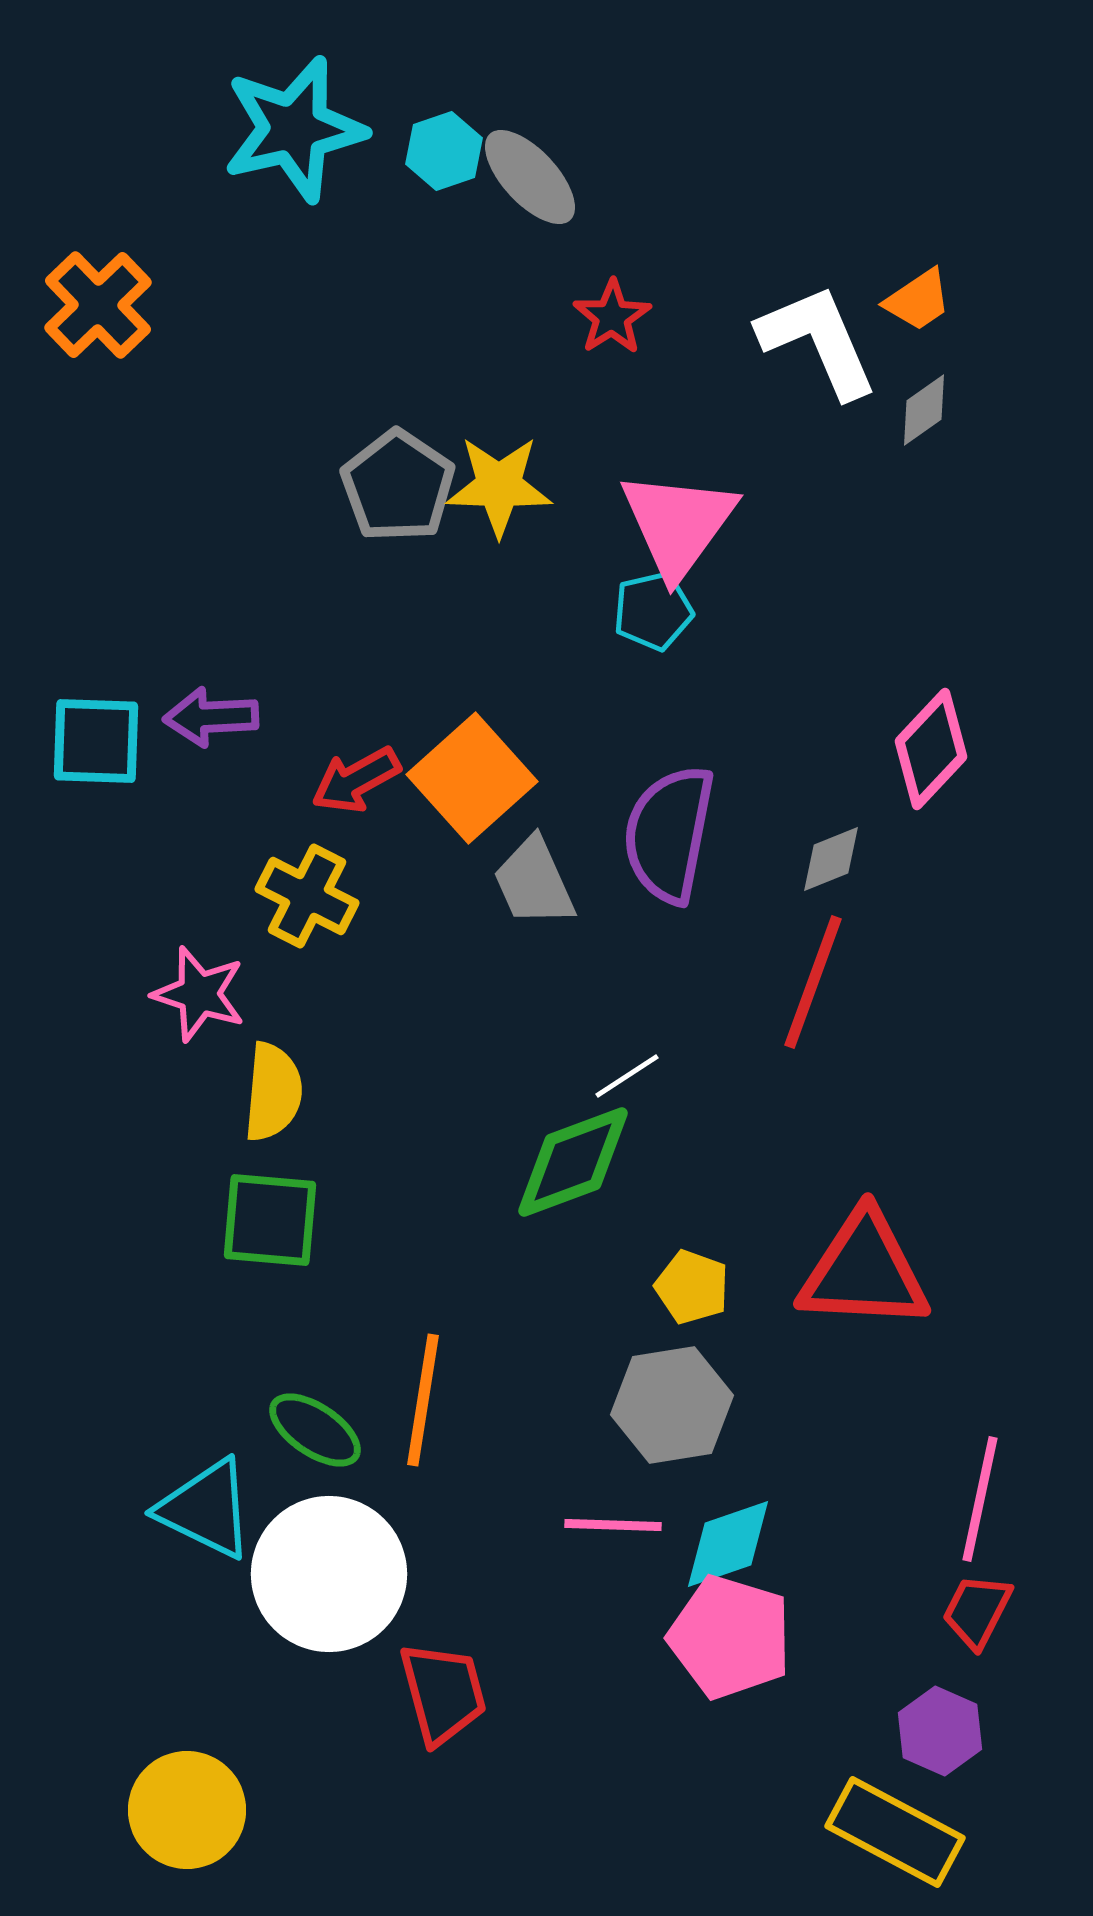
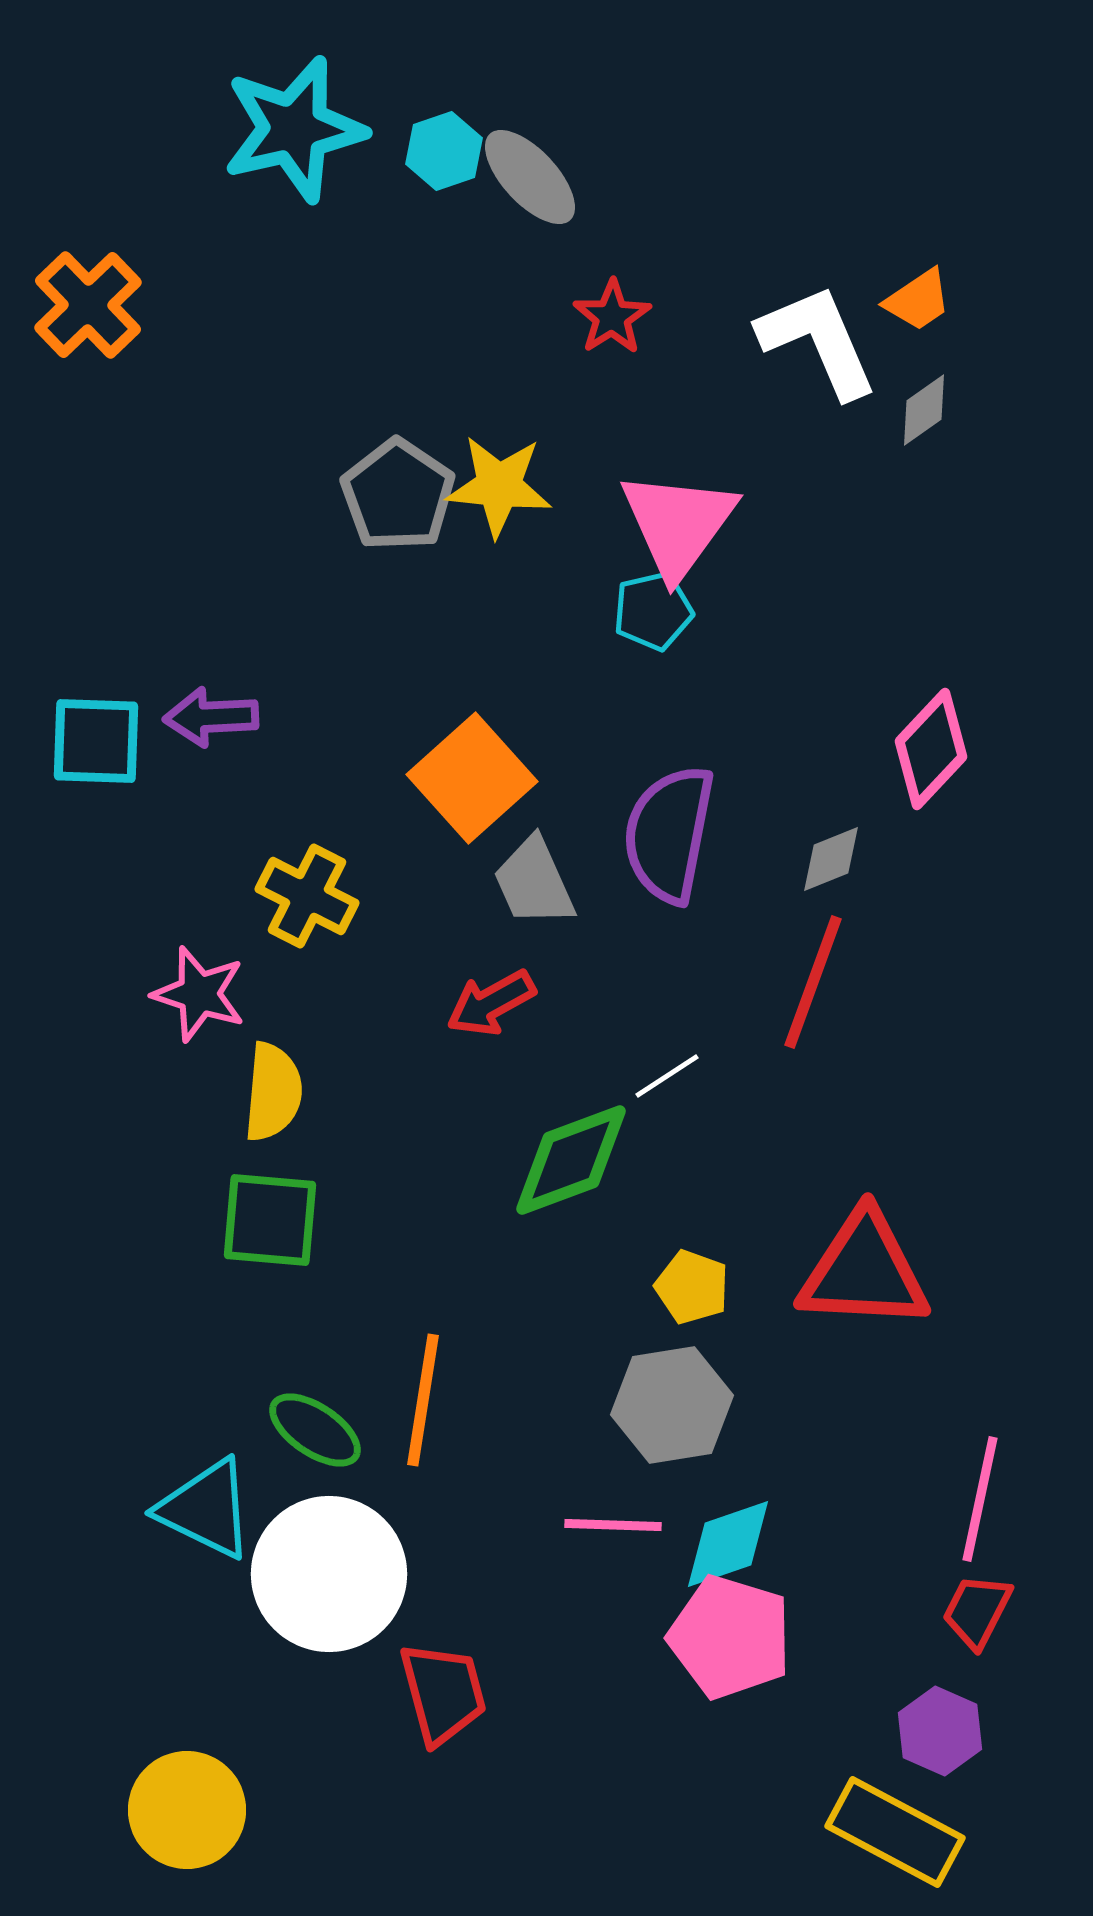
orange cross at (98, 305): moved 10 px left
gray pentagon at (398, 486): moved 9 px down
yellow star at (499, 486): rotated 4 degrees clockwise
red arrow at (356, 780): moved 135 px right, 223 px down
white line at (627, 1076): moved 40 px right
green diamond at (573, 1162): moved 2 px left, 2 px up
